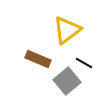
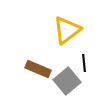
brown rectangle: moved 10 px down
black line: rotated 54 degrees clockwise
